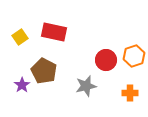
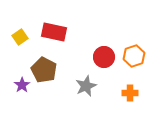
red circle: moved 2 px left, 3 px up
brown pentagon: moved 1 px up
gray star: rotated 10 degrees counterclockwise
